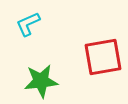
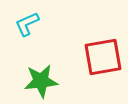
cyan L-shape: moved 1 px left
